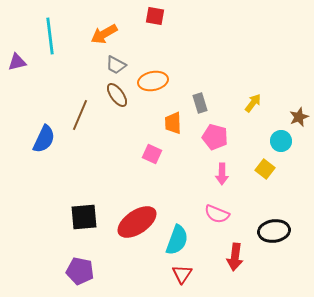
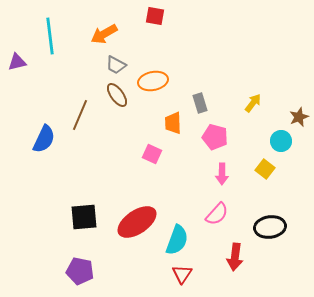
pink semicircle: rotated 70 degrees counterclockwise
black ellipse: moved 4 px left, 4 px up
